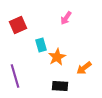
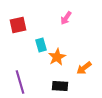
red square: rotated 12 degrees clockwise
purple line: moved 5 px right, 6 px down
